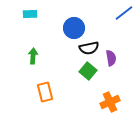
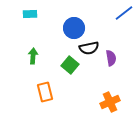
green square: moved 18 px left, 6 px up
